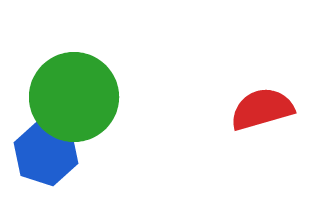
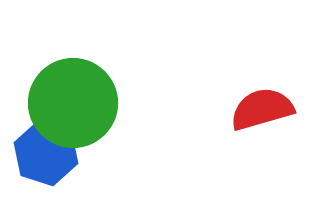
green circle: moved 1 px left, 6 px down
